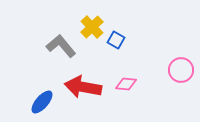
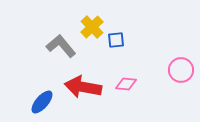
blue square: rotated 36 degrees counterclockwise
